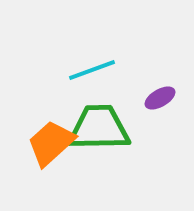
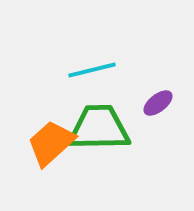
cyan line: rotated 6 degrees clockwise
purple ellipse: moved 2 px left, 5 px down; rotated 8 degrees counterclockwise
